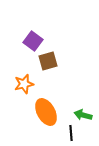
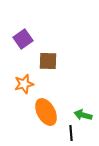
purple square: moved 10 px left, 2 px up; rotated 18 degrees clockwise
brown square: rotated 18 degrees clockwise
